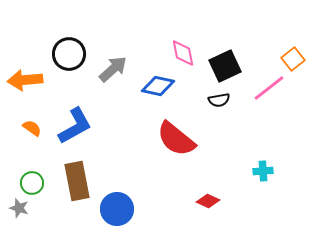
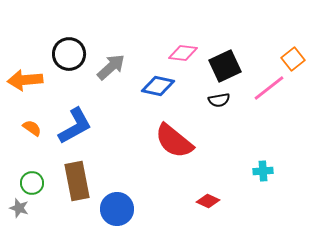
pink diamond: rotated 72 degrees counterclockwise
gray arrow: moved 2 px left, 2 px up
red semicircle: moved 2 px left, 2 px down
